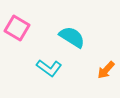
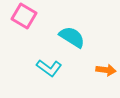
pink square: moved 7 px right, 12 px up
orange arrow: rotated 126 degrees counterclockwise
